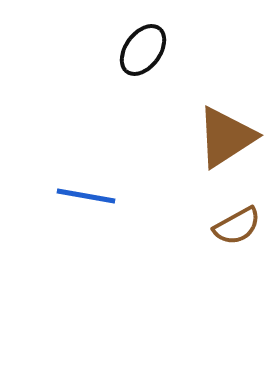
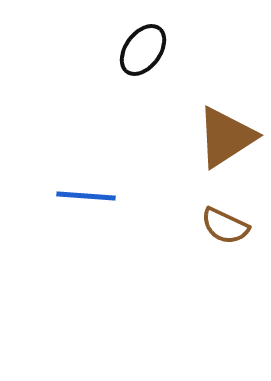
blue line: rotated 6 degrees counterclockwise
brown semicircle: moved 12 px left; rotated 54 degrees clockwise
